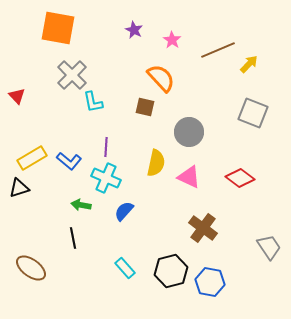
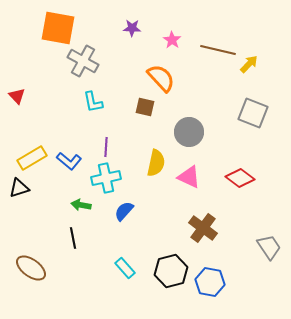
purple star: moved 2 px left, 2 px up; rotated 24 degrees counterclockwise
brown line: rotated 36 degrees clockwise
gray cross: moved 11 px right, 14 px up; rotated 16 degrees counterclockwise
cyan cross: rotated 36 degrees counterclockwise
